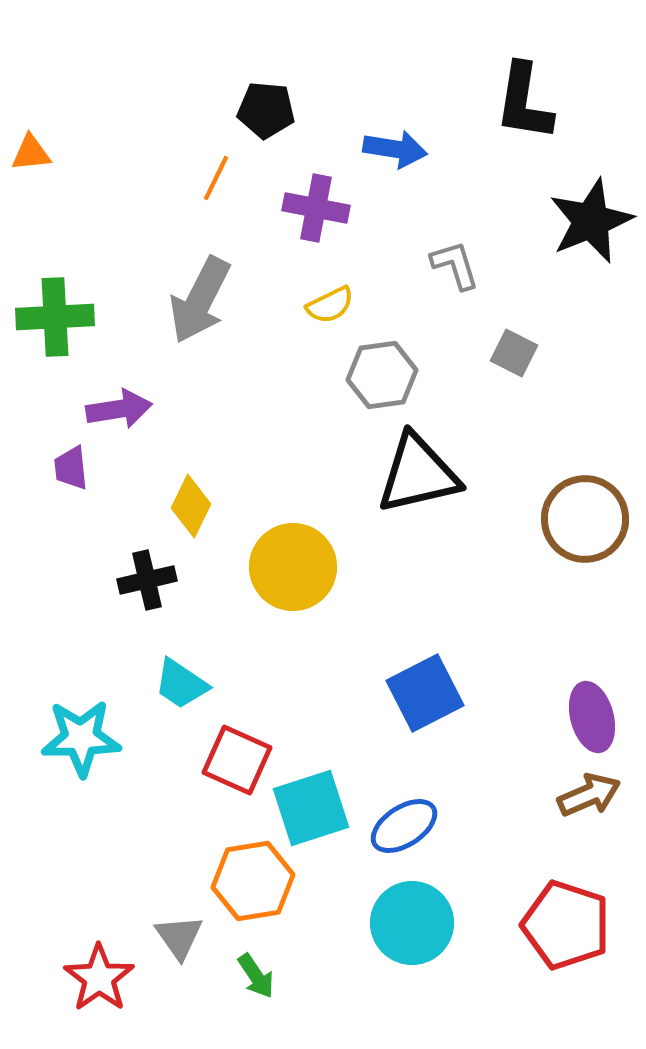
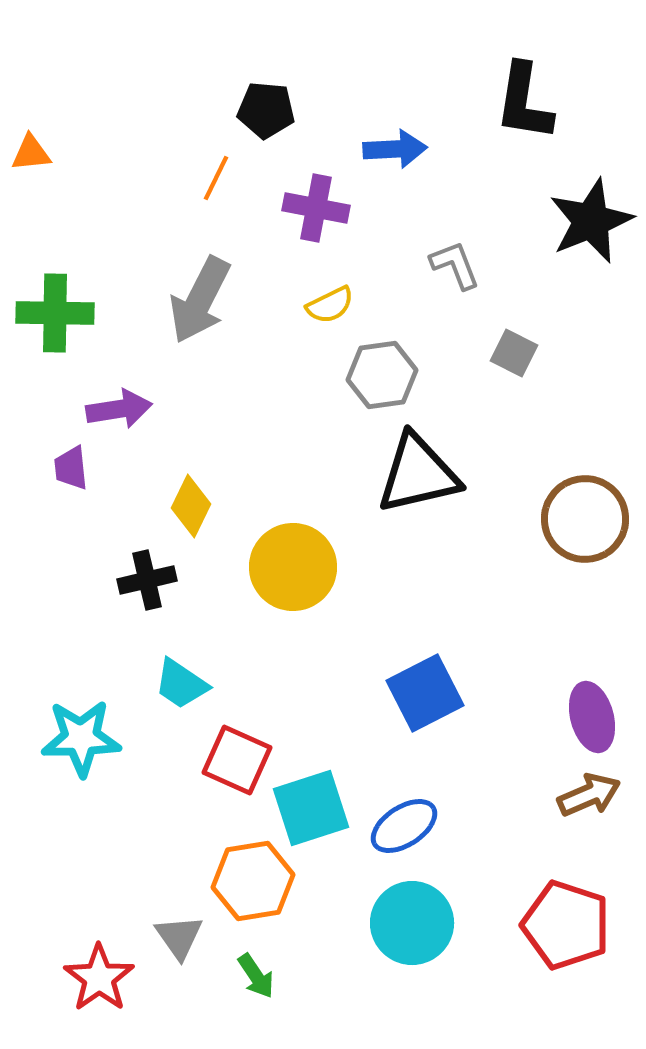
blue arrow: rotated 12 degrees counterclockwise
gray L-shape: rotated 4 degrees counterclockwise
green cross: moved 4 px up; rotated 4 degrees clockwise
